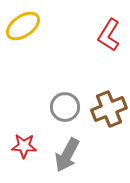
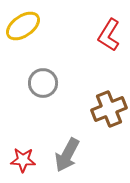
gray circle: moved 22 px left, 24 px up
red star: moved 1 px left, 14 px down
